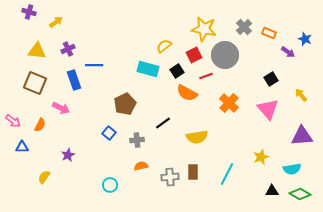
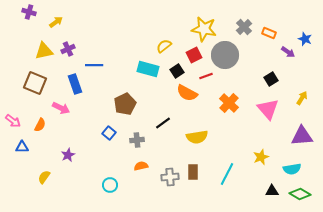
yellow triangle at (37, 51): moved 7 px right; rotated 18 degrees counterclockwise
blue rectangle at (74, 80): moved 1 px right, 4 px down
yellow arrow at (301, 95): moved 1 px right, 3 px down; rotated 72 degrees clockwise
